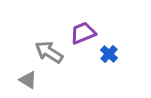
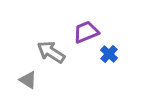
purple trapezoid: moved 3 px right, 1 px up
gray arrow: moved 2 px right
